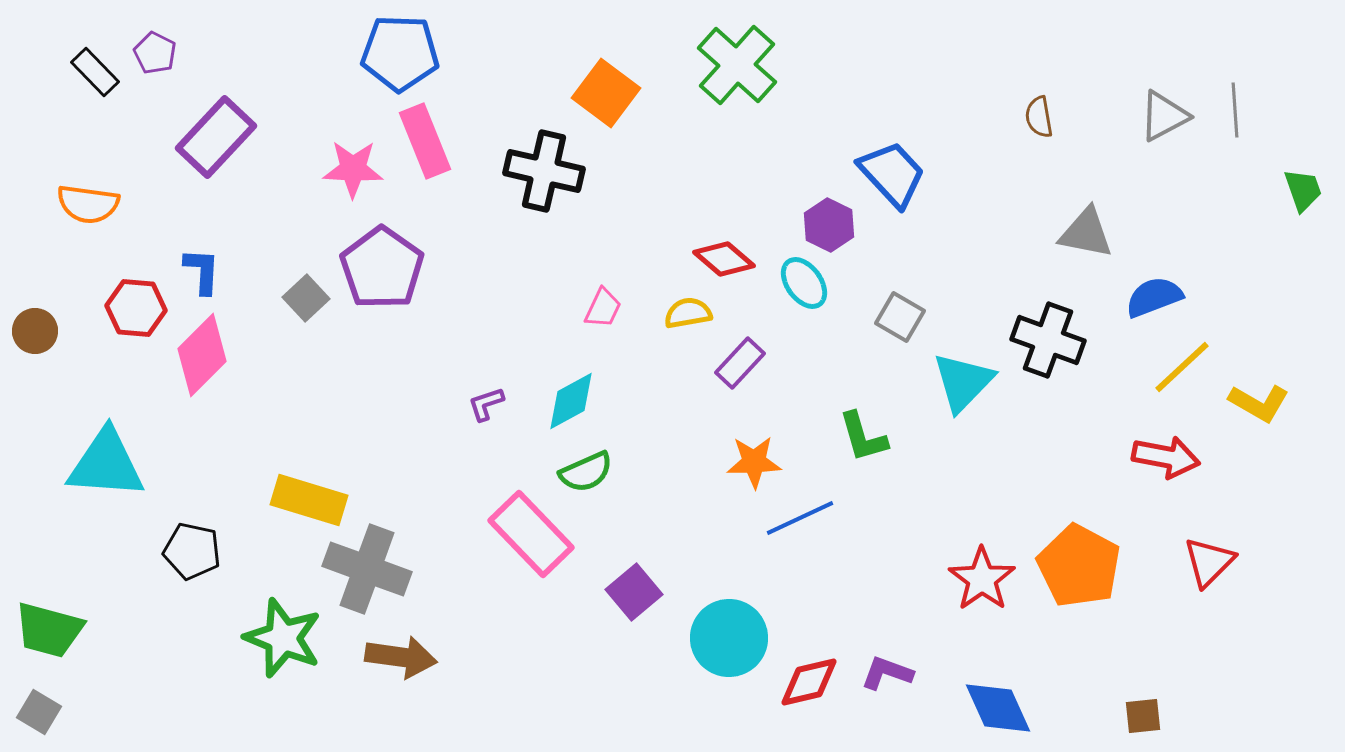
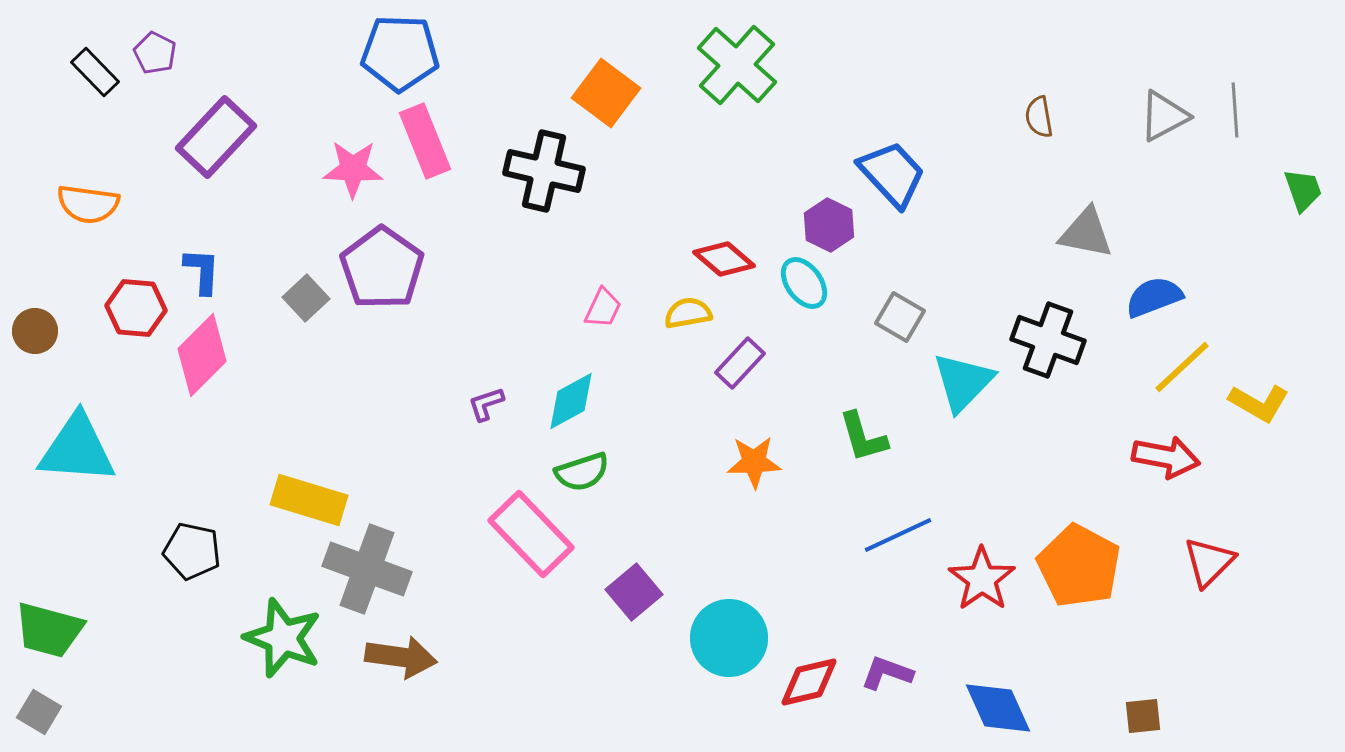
cyan triangle at (106, 464): moved 29 px left, 15 px up
green semicircle at (586, 472): moved 4 px left; rotated 6 degrees clockwise
blue line at (800, 518): moved 98 px right, 17 px down
